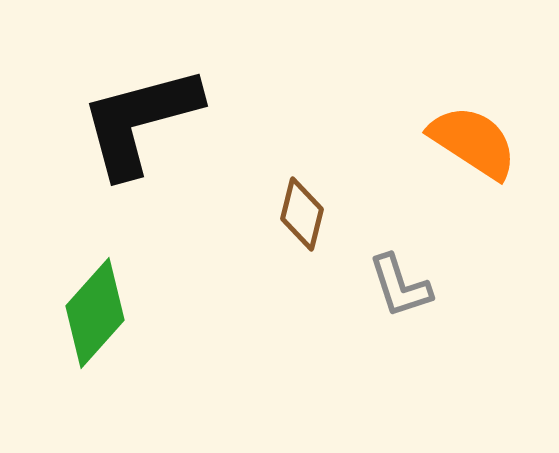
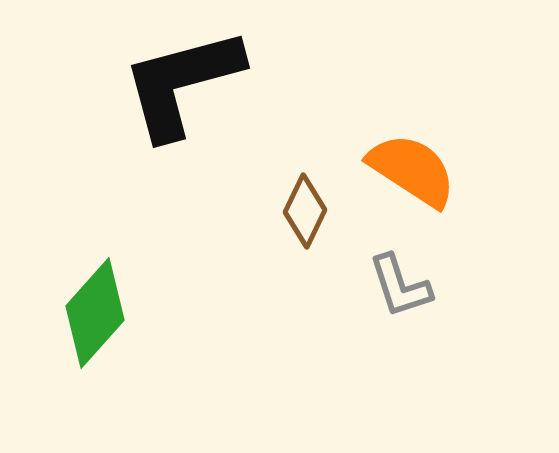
black L-shape: moved 42 px right, 38 px up
orange semicircle: moved 61 px left, 28 px down
brown diamond: moved 3 px right, 3 px up; rotated 12 degrees clockwise
